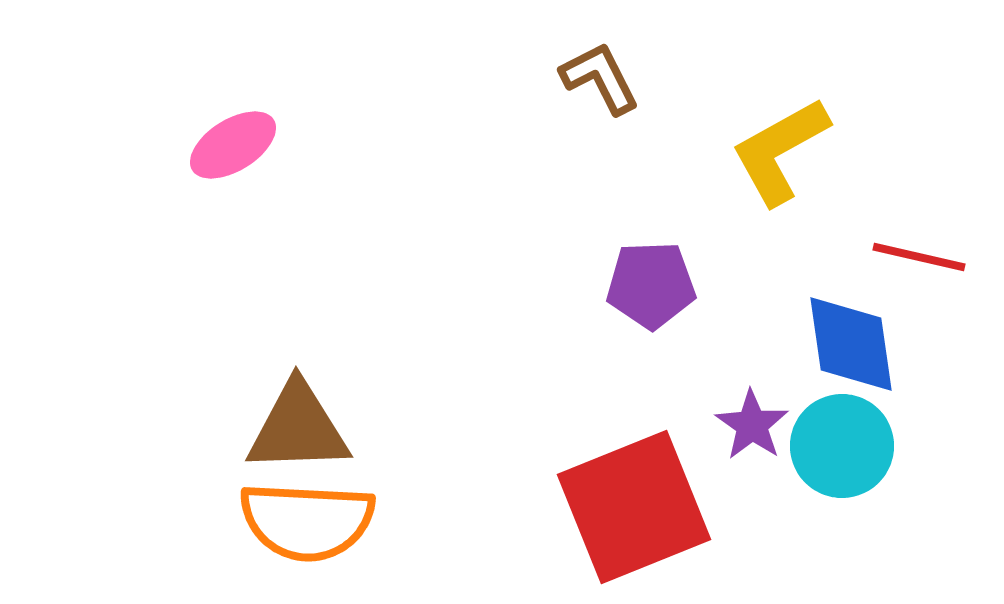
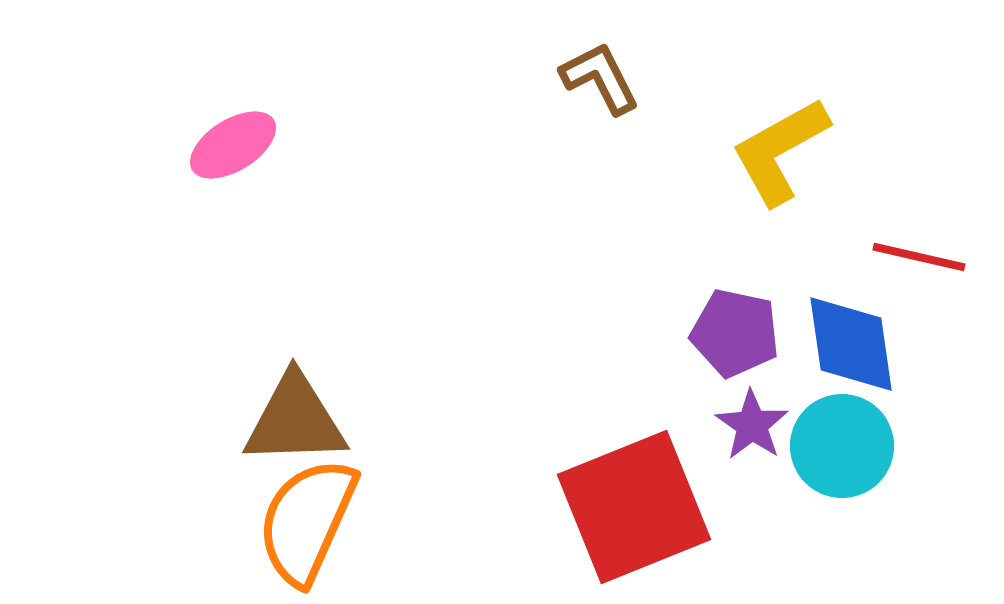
purple pentagon: moved 84 px right, 48 px down; rotated 14 degrees clockwise
brown triangle: moved 3 px left, 8 px up
orange semicircle: rotated 111 degrees clockwise
